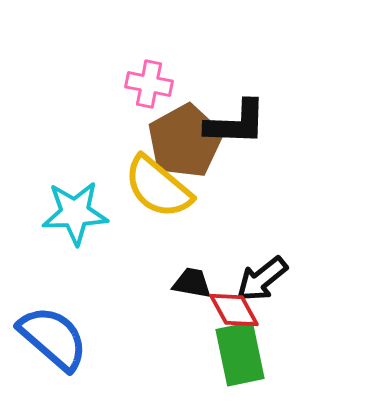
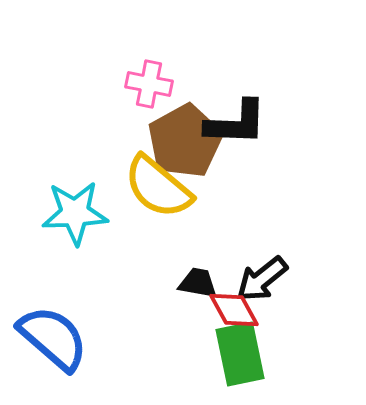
black trapezoid: moved 6 px right
